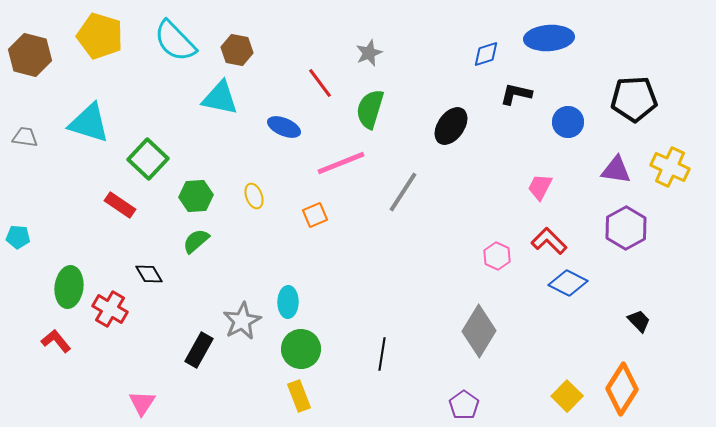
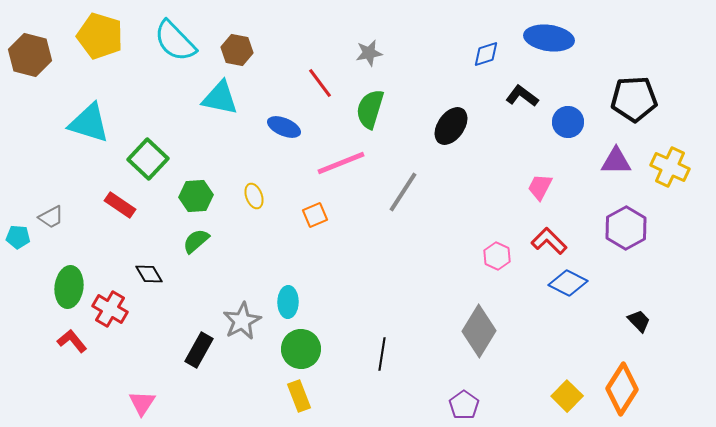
blue ellipse at (549, 38): rotated 12 degrees clockwise
gray star at (369, 53): rotated 12 degrees clockwise
black L-shape at (516, 94): moved 6 px right, 2 px down; rotated 24 degrees clockwise
gray trapezoid at (25, 137): moved 26 px right, 80 px down; rotated 144 degrees clockwise
purple triangle at (616, 170): moved 9 px up; rotated 8 degrees counterclockwise
red L-shape at (56, 341): moved 16 px right
